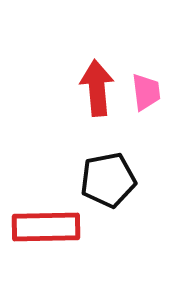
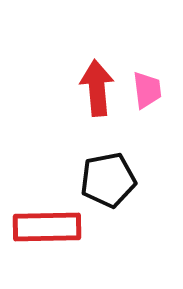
pink trapezoid: moved 1 px right, 2 px up
red rectangle: moved 1 px right
